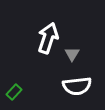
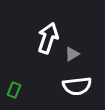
gray triangle: rotated 28 degrees clockwise
green rectangle: moved 2 px up; rotated 21 degrees counterclockwise
